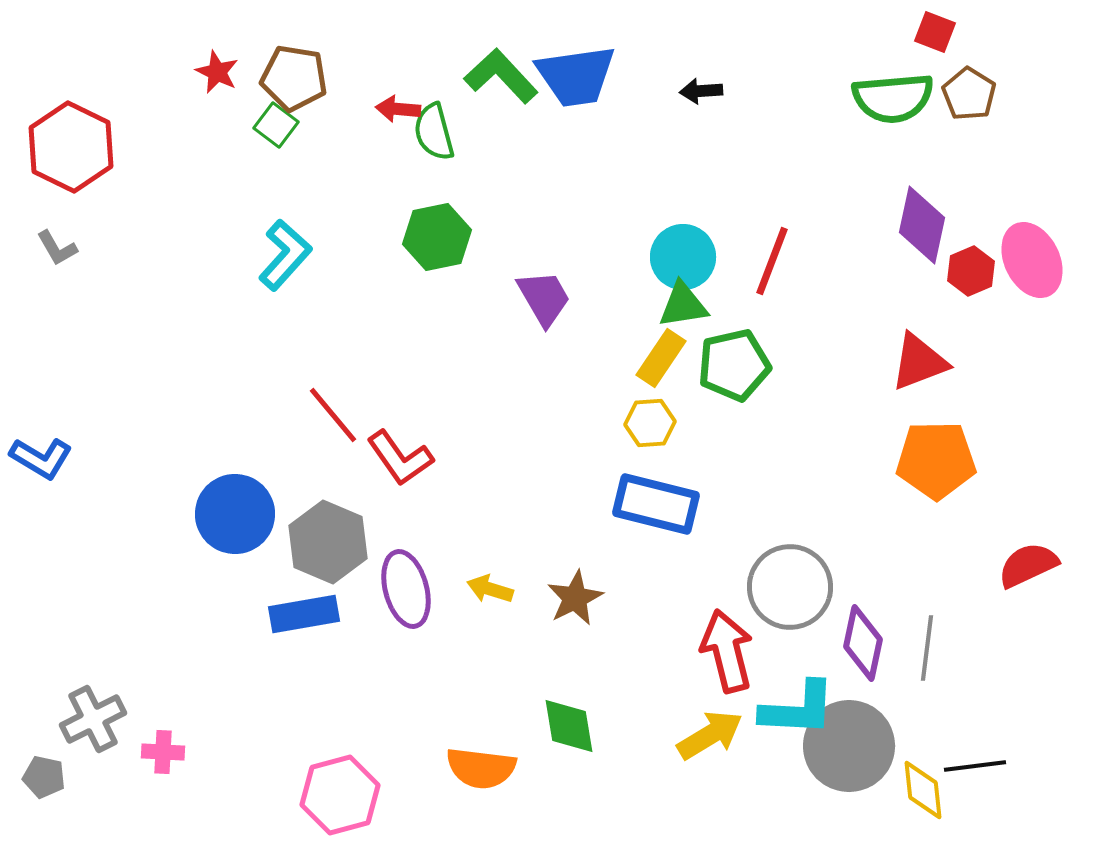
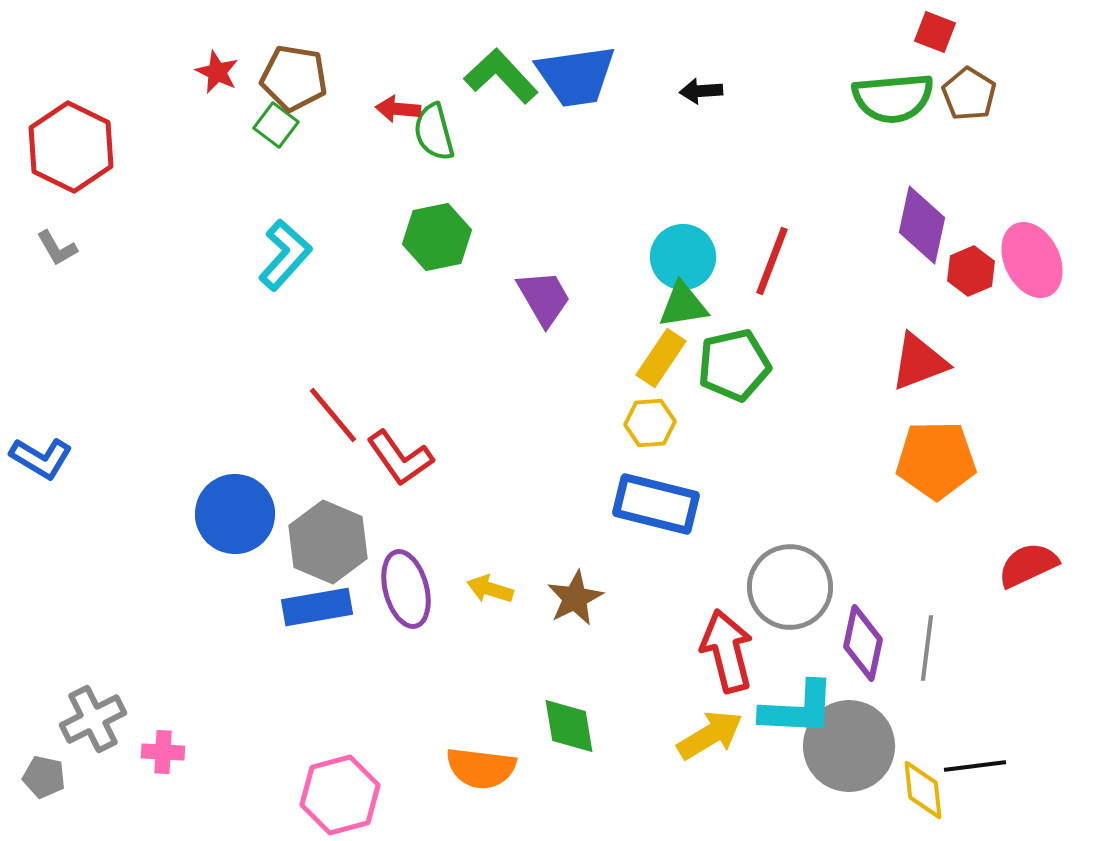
blue rectangle at (304, 614): moved 13 px right, 7 px up
